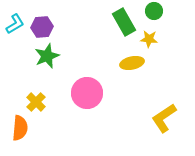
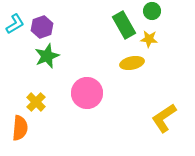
green circle: moved 2 px left
green rectangle: moved 3 px down
purple hexagon: rotated 15 degrees counterclockwise
